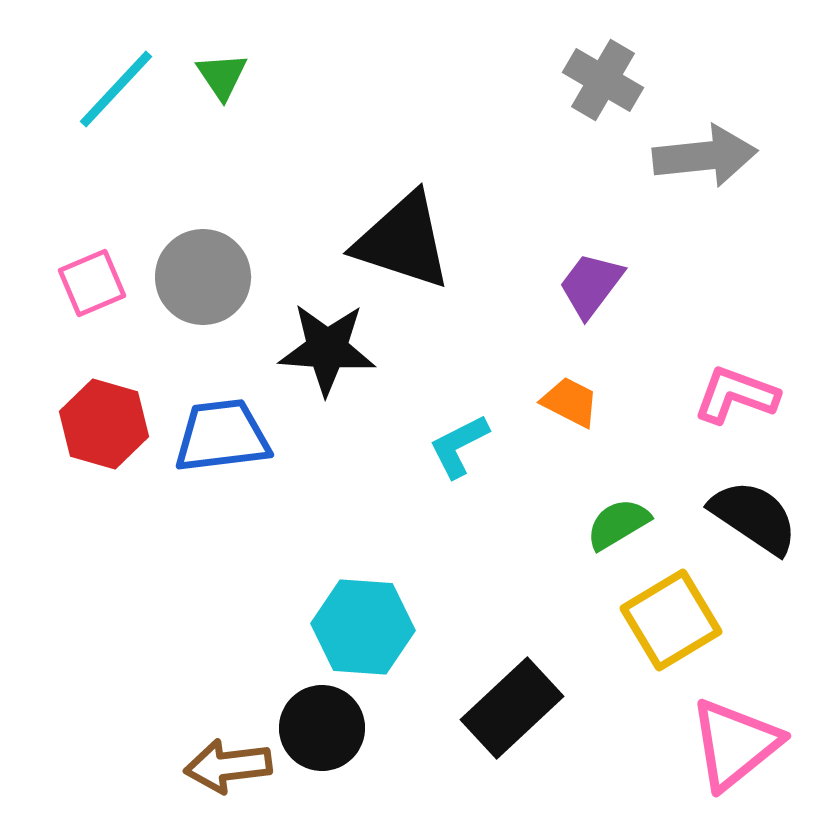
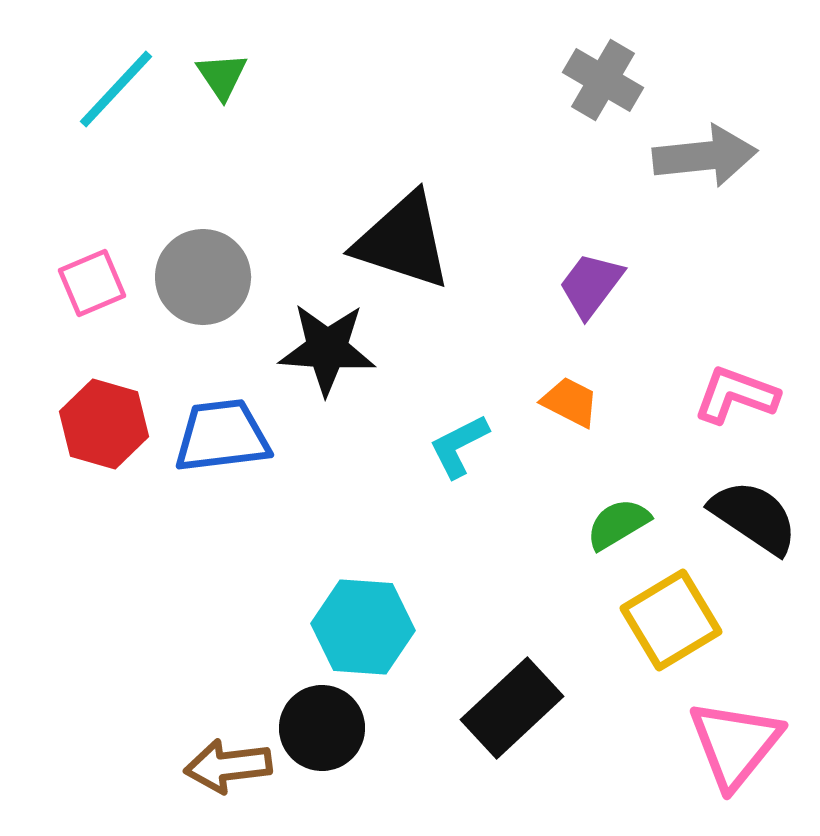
pink triangle: rotated 12 degrees counterclockwise
